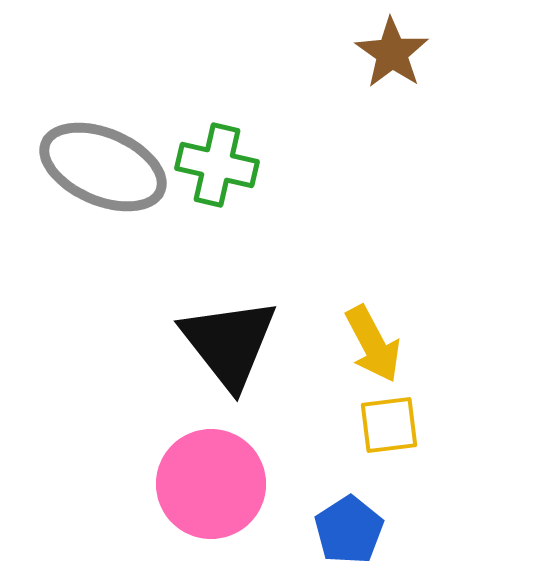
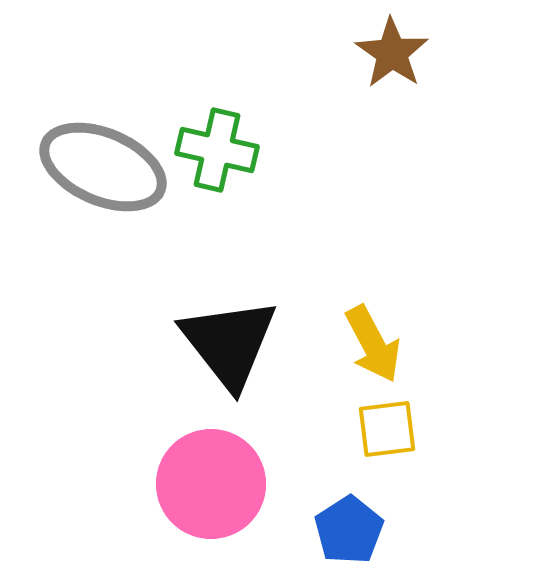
green cross: moved 15 px up
yellow square: moved 2 px left, 4 px down
